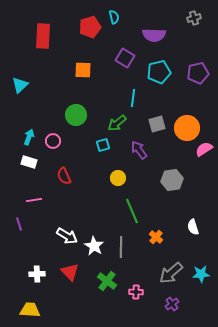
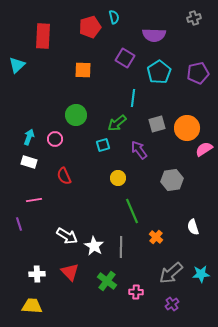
cyan pentagon: rotated 20 degrees counterclockwise
cyan triangle: moved 3 px left, 20 px up
pink circle: moved 2 px right, 2 px up
yellow trapezoid: moved 2 px right, 4 px up
